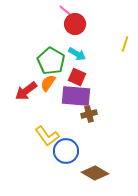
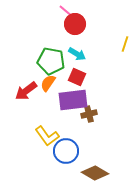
green pentagon: rotated 20 degrees counterclockwise
purple rectangle: moved 3 px left, 4 px down; rotated 12 degrees counterclockwise
